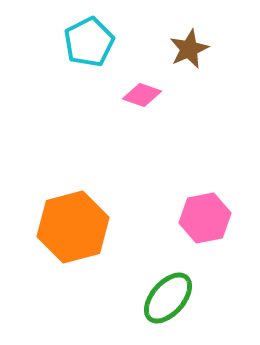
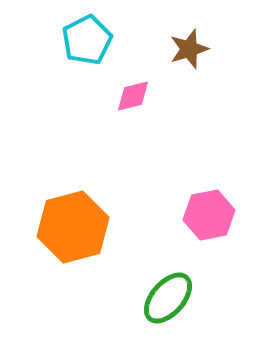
cyan pentagon: moved 2 px left, 2 px up
brown star: rotated 6 degrees clockwise
pink diamond: moved 9 px left, 1 px down; rotated 33 degrees counterclockwise
pink hexagon: moved 4 px right, 3 px up
